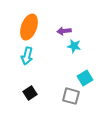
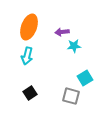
purple arrow: moved 2 px left, 1 px down
cyan star: rotated 16 degrees counterclockwise
